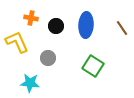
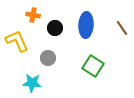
orange cross: moved 2 px right, 3 px up
black circle: moved 1 px left, 2 px down
yellow L-shape: moved 1 px up
cyan star: moved 2 px right
